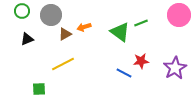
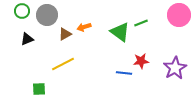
gray circle: moved 4 px left
blue line: rotated 21 degrees counterclockwise
